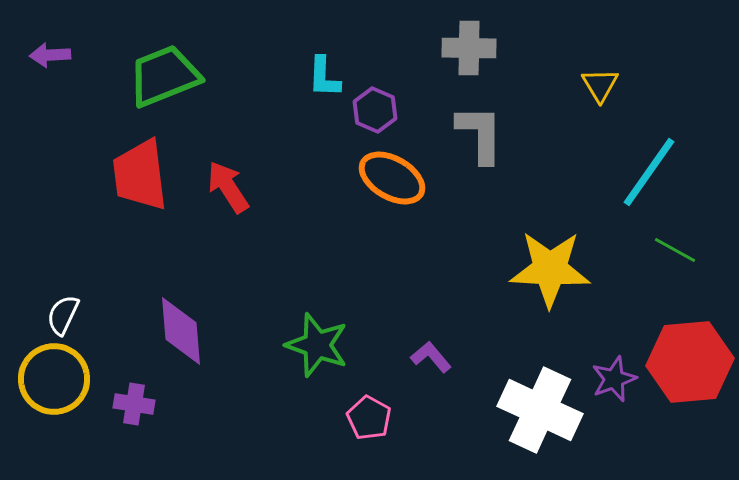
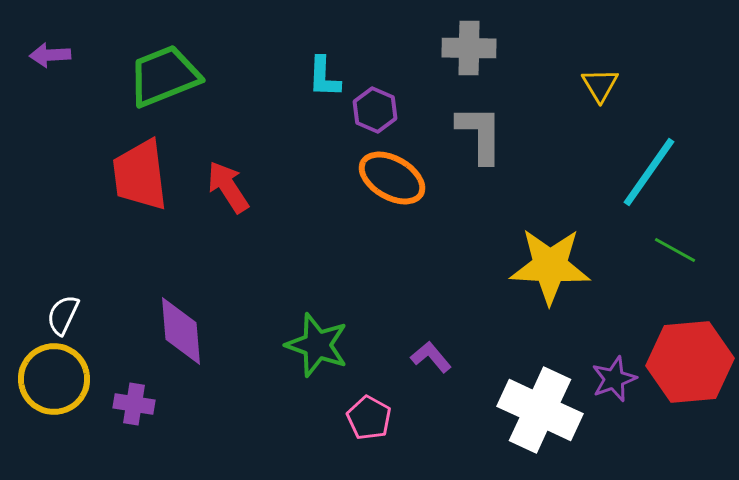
yellow star: moved 3 px up
